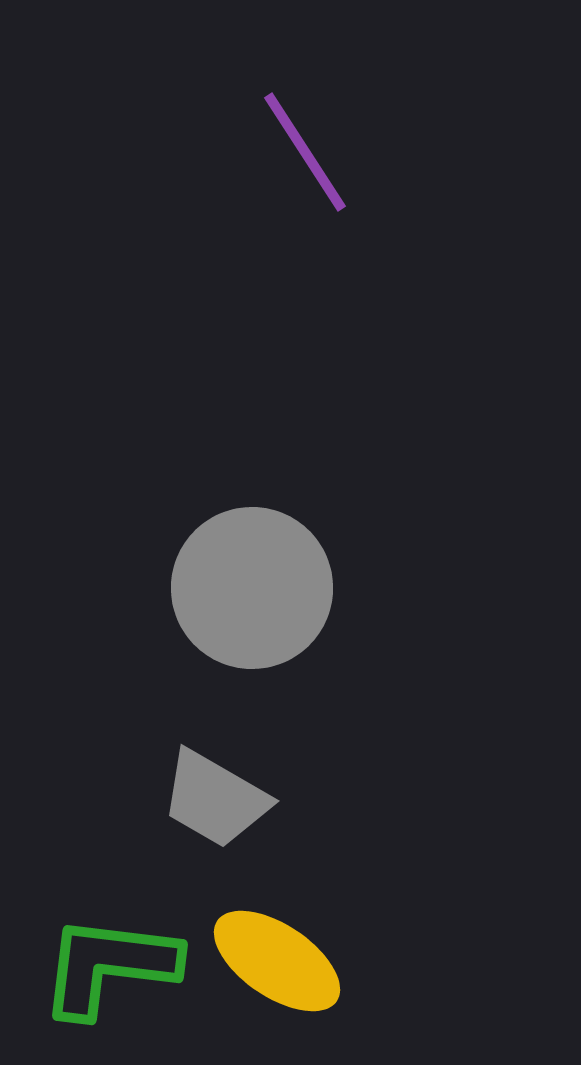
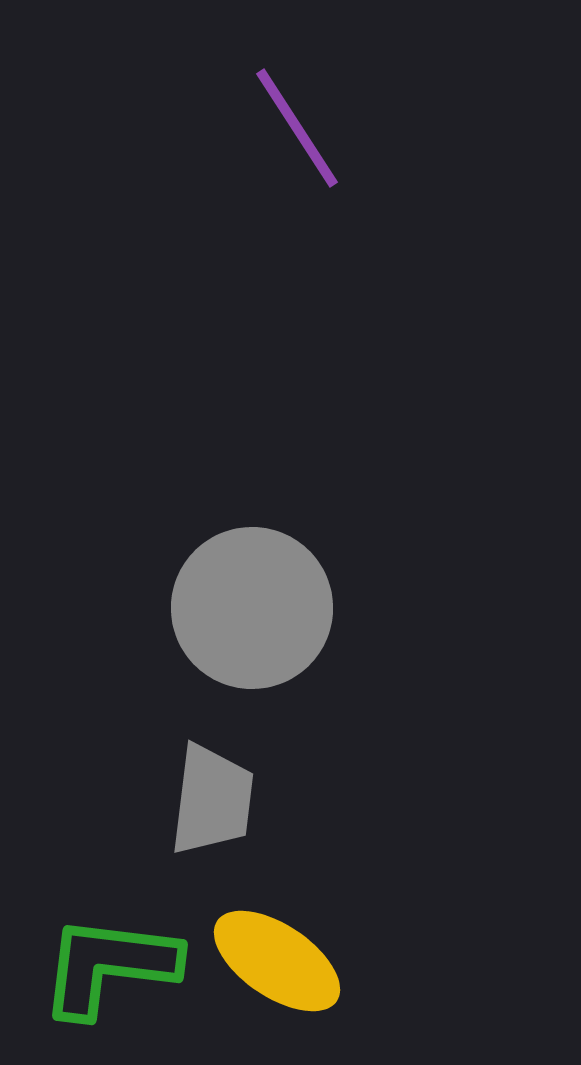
purple line: moved 8 px left, 24 px up
gray circle: moved 20 px down
gray trapezoid: moved 3 px left, 1 px down; rotated 113 degrees counterclockwise
